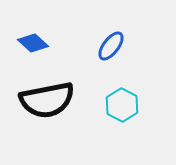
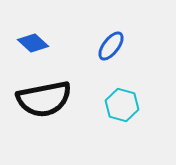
black semicircle: moved 3 px left, 1 px up
cyan hexagon: rotated 12 degrees counterclockwise
